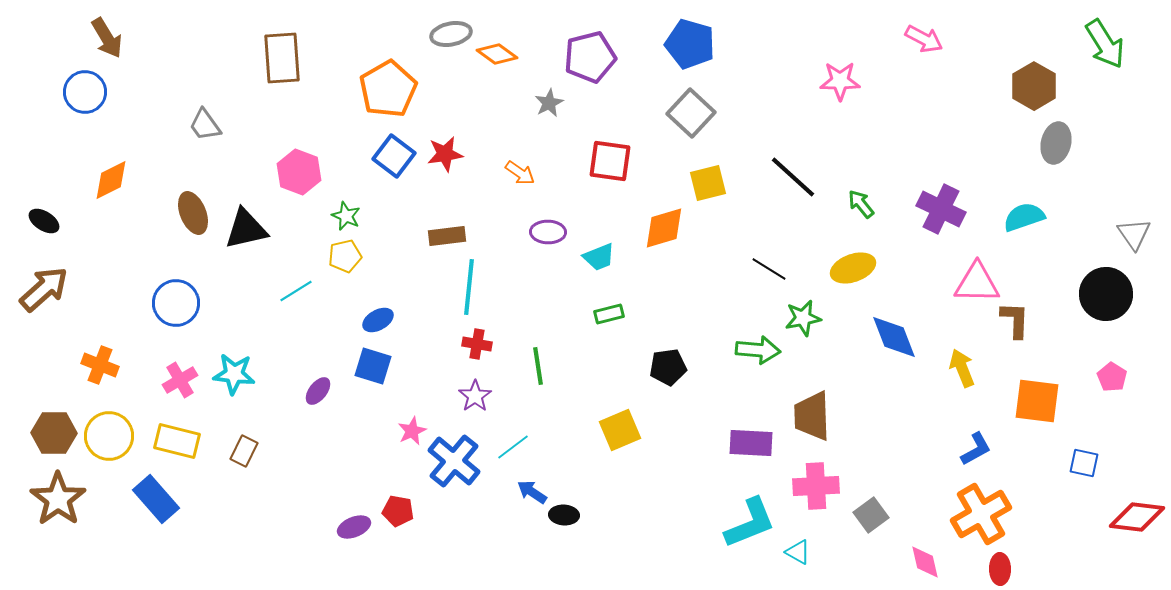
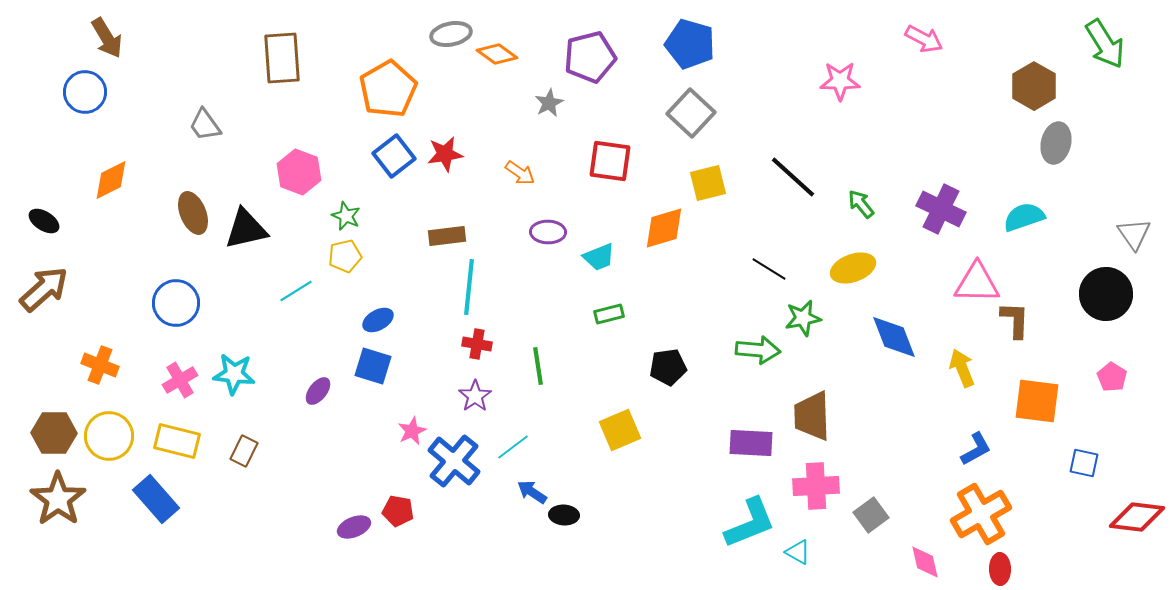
blue square at (394, 156): rotated 15 degrees clockwise
